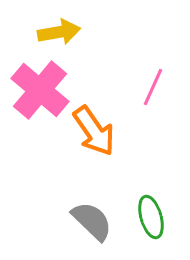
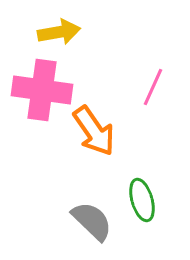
pink cross: moved 2 px right; rotated 32 degrees counterclockwise
green ellipse: moved 9 px left, 17 px up
